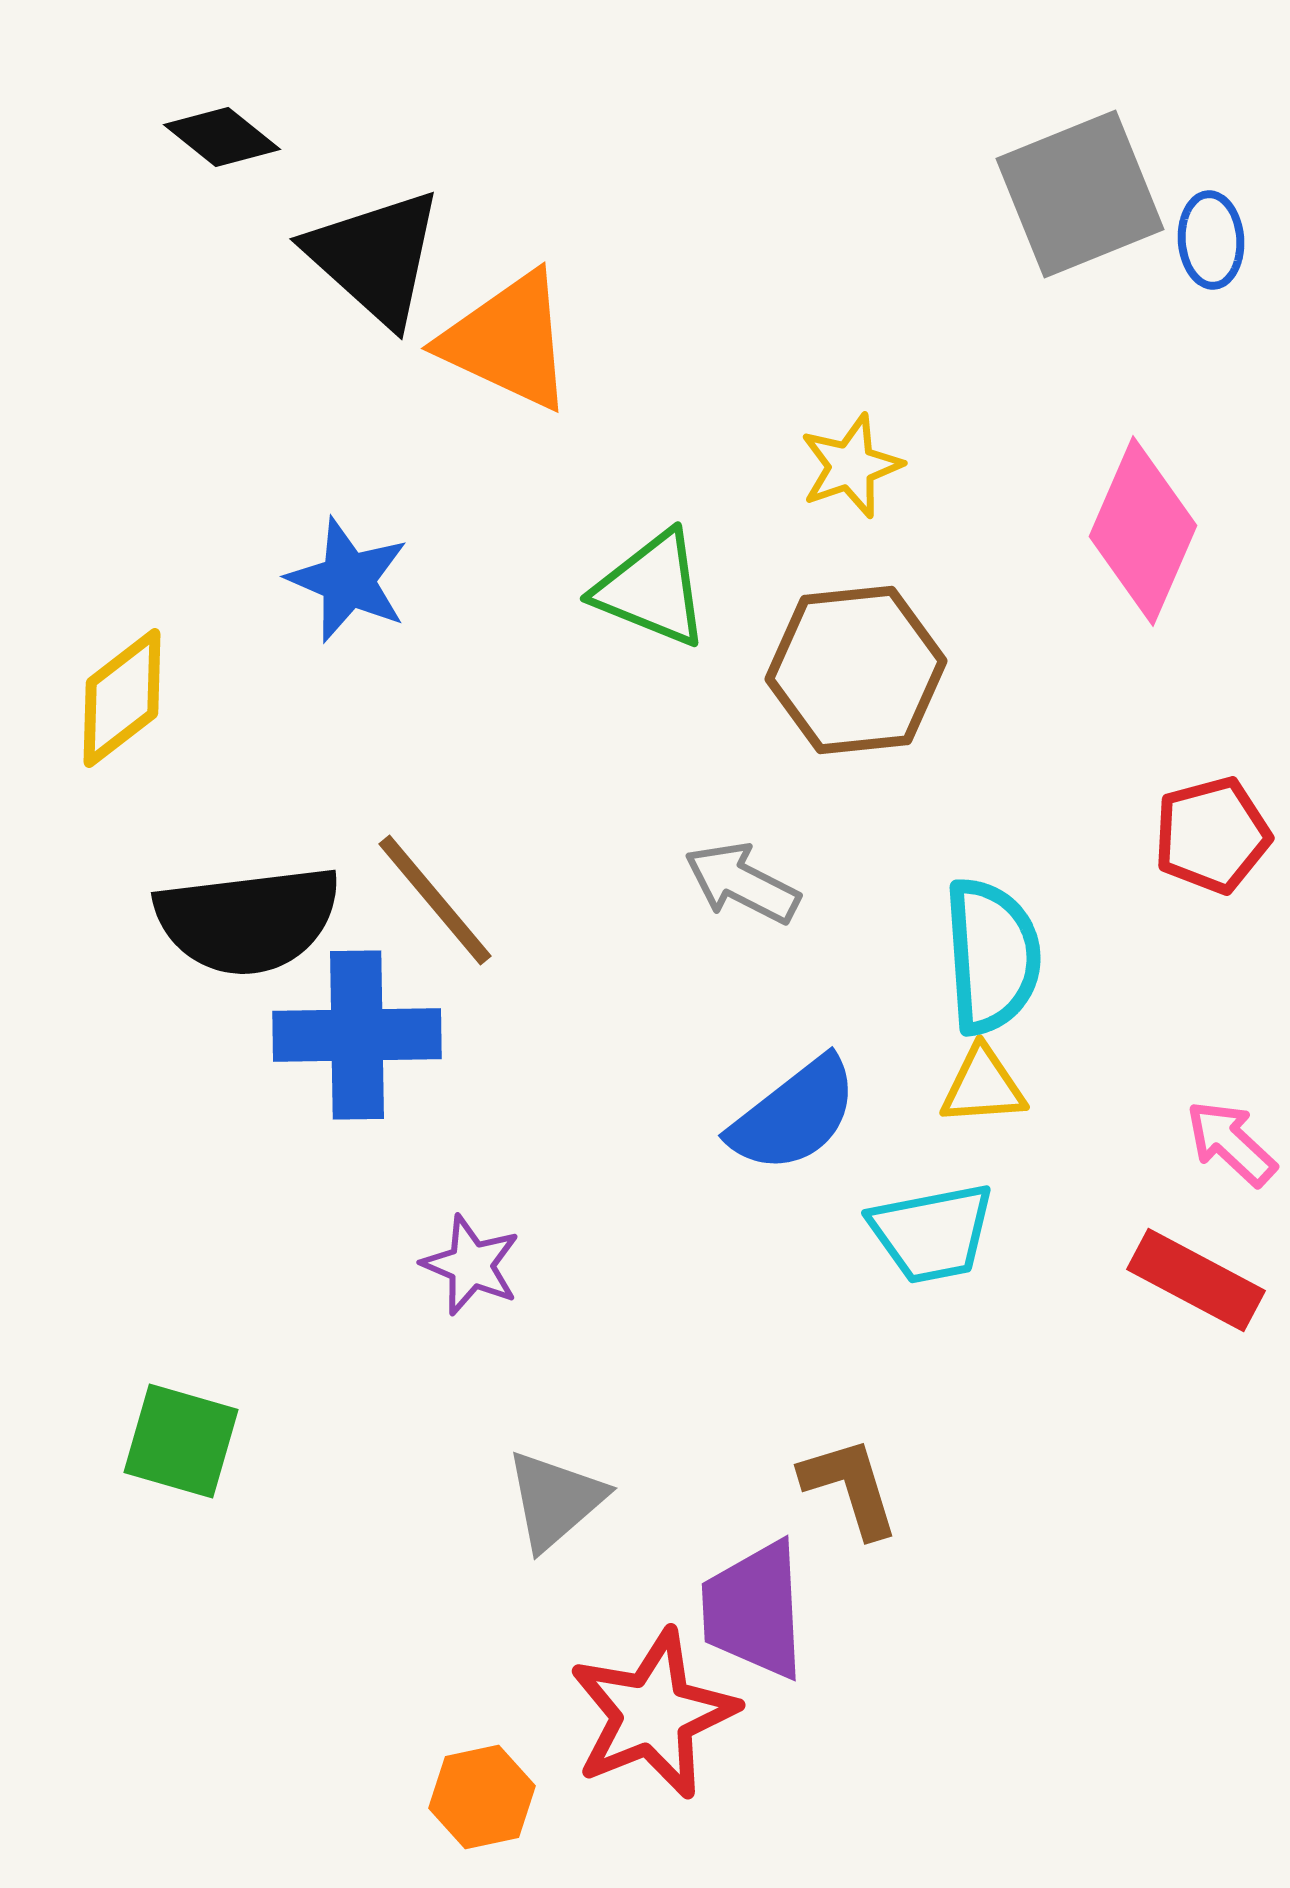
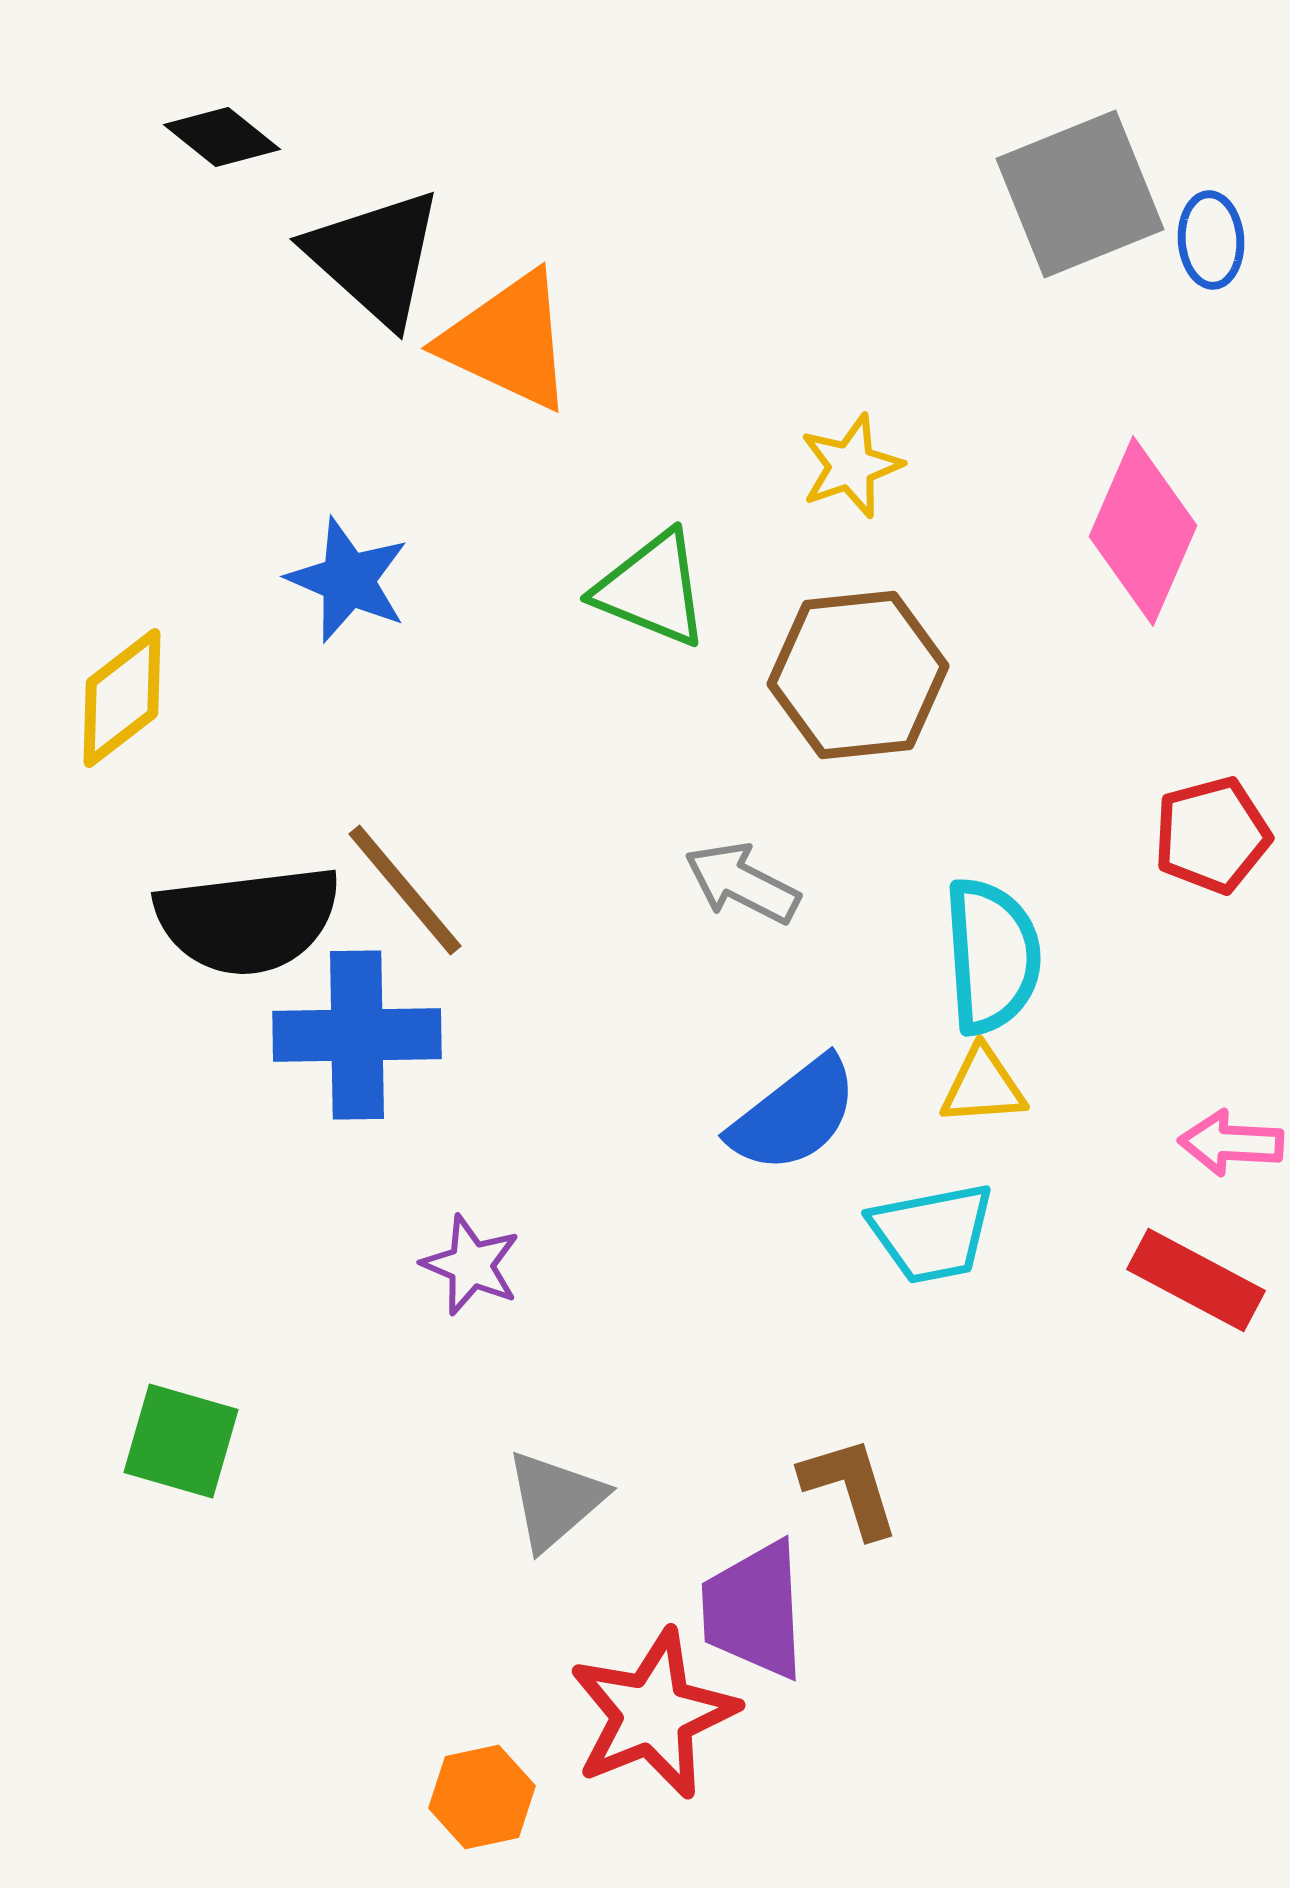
brown hexagon: moved 2 px right, 5 px down
brown line: moved 30 px left, 10 px up
pink arrow: rotated 40 degrees counterclockwise
